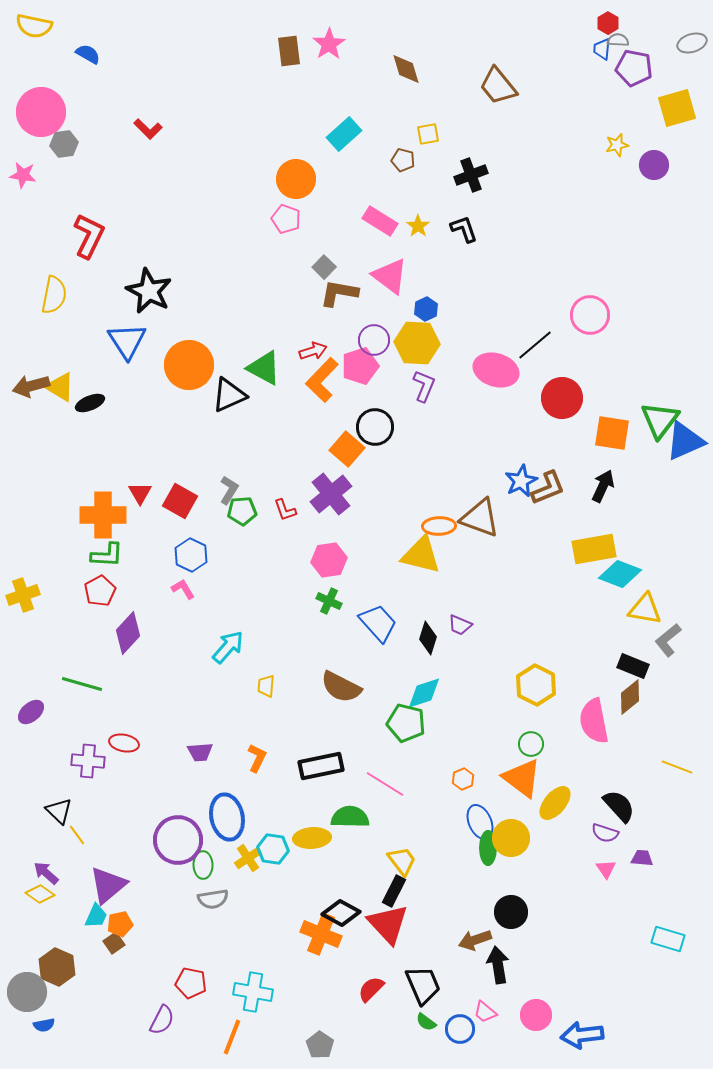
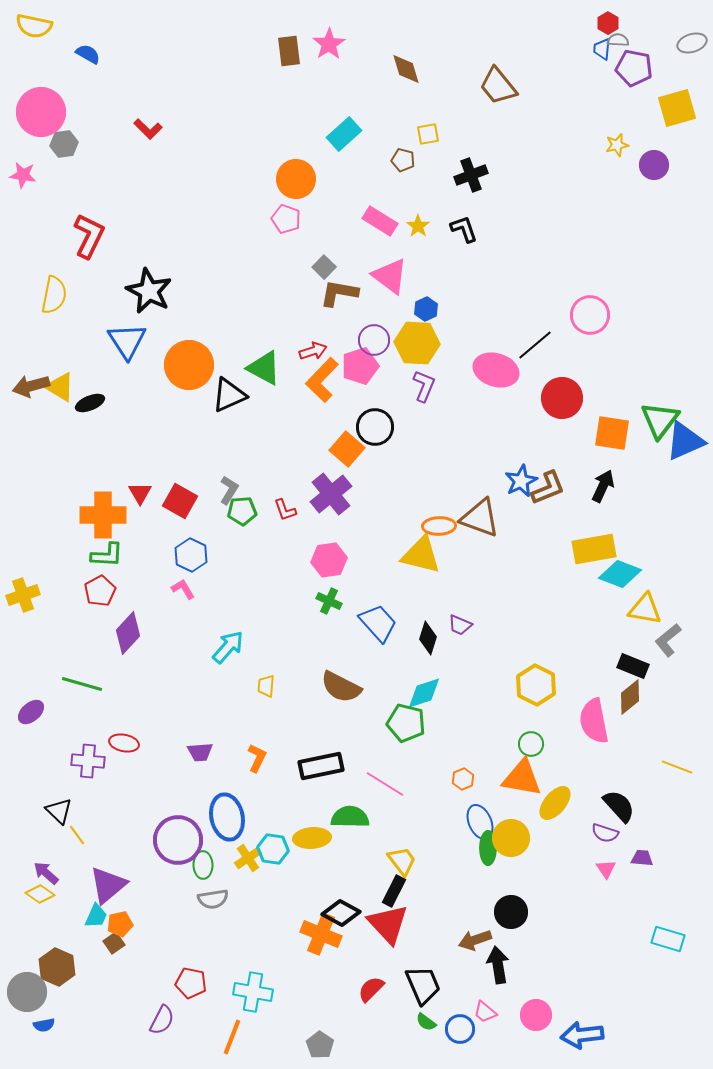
orange triangle at (522, 778): rotated 27 degrees counterclockwise
